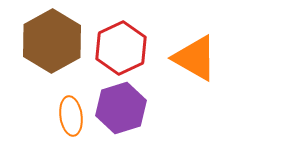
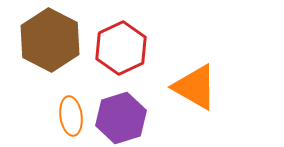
brown hexagon: moved 2 px left, 1 px up; rotated 4 degrees counterclockwise
orange triangle: moved 29 px down
purple hexagon: moved 10 px down
